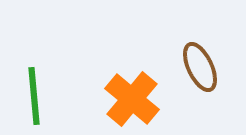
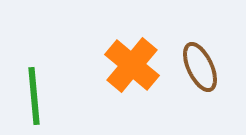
orange cross: moved 34 px up
